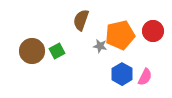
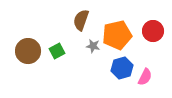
orange pentagon: moved 3 px left
gray star: moved 7 px left
brown circle: moved 4 px left
blue hexagon: moved 6 px up; rotated 15 degrees clockwise
